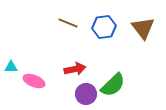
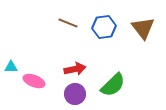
purple circle: moved 11 px left
